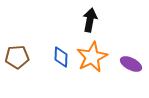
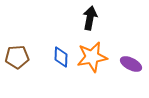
black arrow: moved 2 px up
orange star: rotated 16 degrees clockwise
